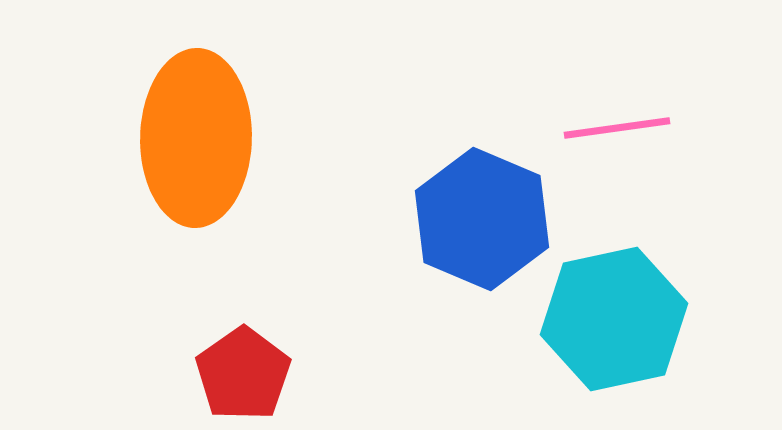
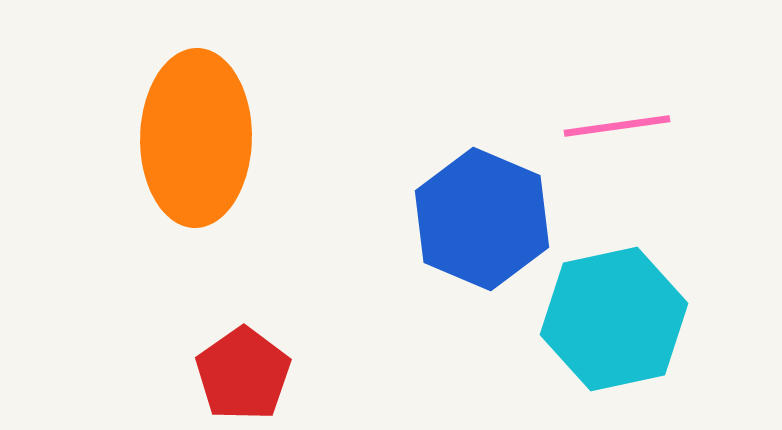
pink line: moved 2 px up
